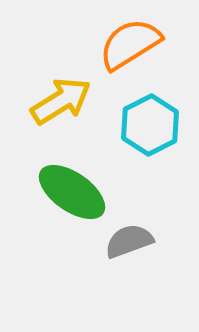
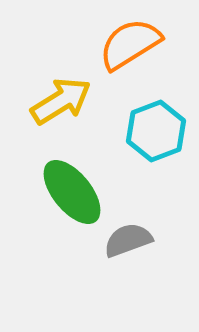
cyan hexagon: moved 6 px right, 6 px down; rotated 6 degrees clockwise
green ellipse: rotated 16 degrees clockwise
gray semicircle: moved 1 px left, 1 px up
